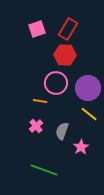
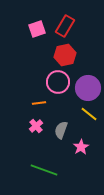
red rectangle: moved 3 px left, 3 px up
red hexagon: rotated 15 degrees counterclockwise
pink circle: moved 2 px right, 1 px up
orange line: moved 1 px left, 2 px down; rotated 16 degrees counterclockwise
gray semicircle: moved 1 px left, 1 px up
